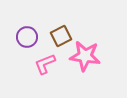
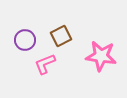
purple circle: moved 2 px left, 3 px down
pink star: moved 16 px right
